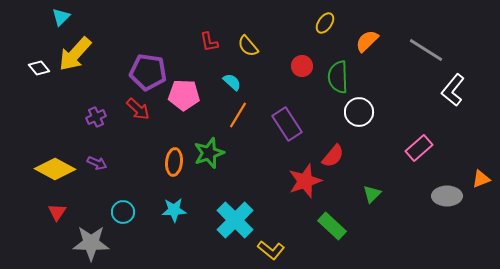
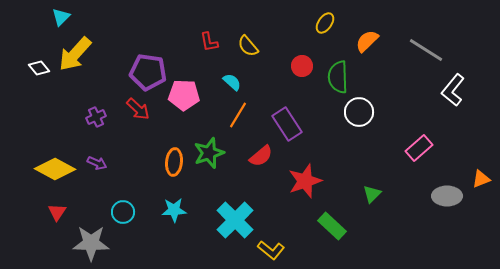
red semicircle: moved 72 px left; rotated 10 degrees clockwise
